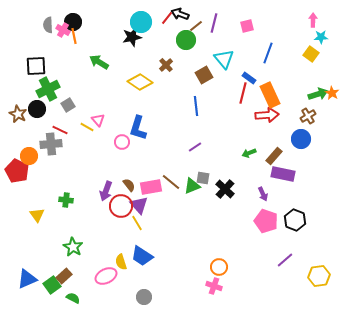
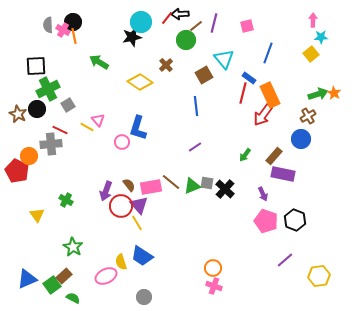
black arrow at (180, 14): rotated 24 degrees counterclockwise
yellow square at (311, 54): rotated 14 degrees clockwise
orange star at (332, 93): moved 2 px right
red arrow at (267, 115): moved 4 px left; rotated 130 degrees clockwise
green arrow at (249, 153): moved 4 px left, 2 px down; rotated 32 degrees counterclockwise
gray square at (203, 178): moved 4 px right, 5 px down
green cross at (66, 200): rotated 24 degrees clockwise
orange circle at (219, 267): moved 6 px left, 1 px down
